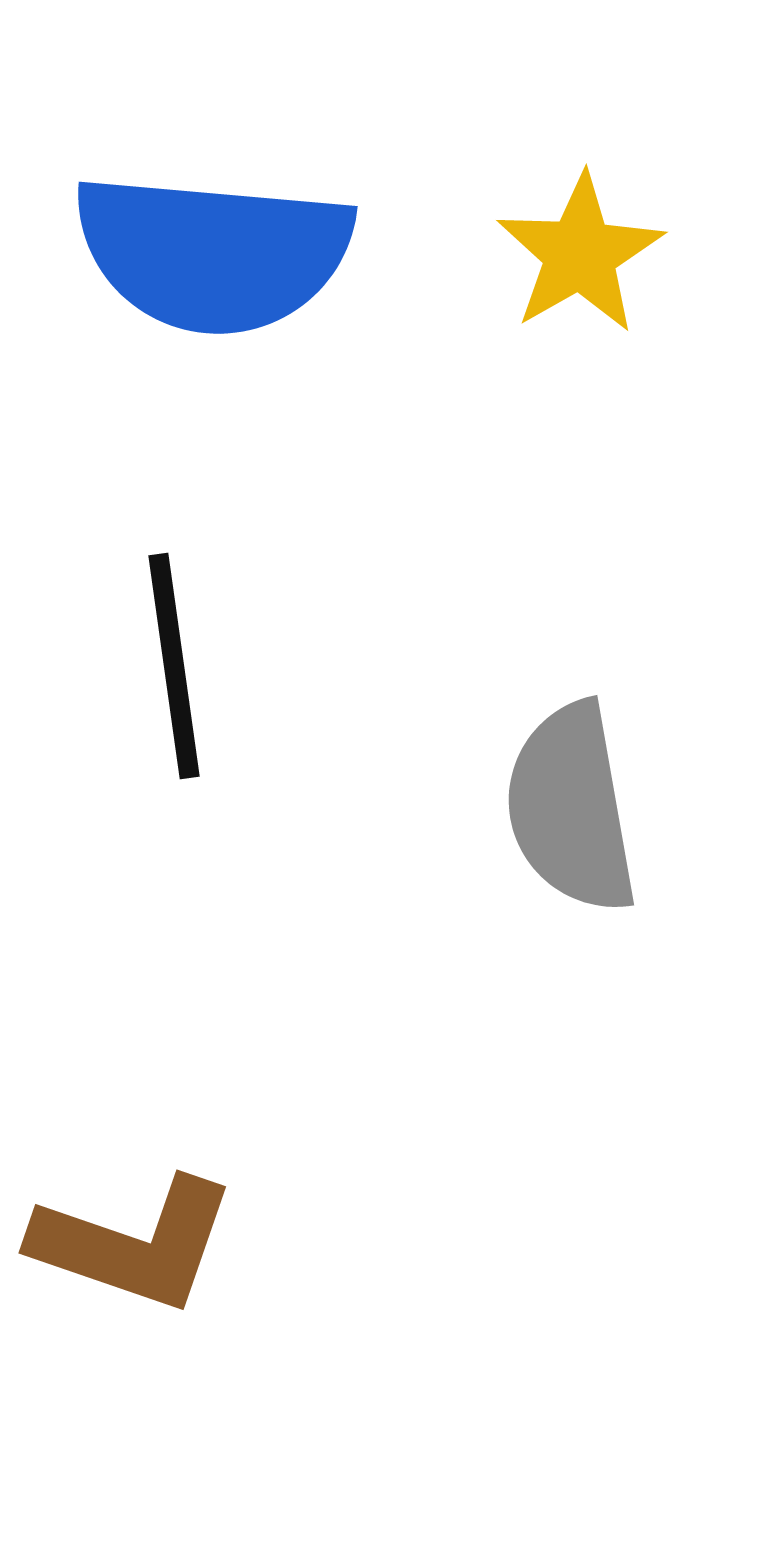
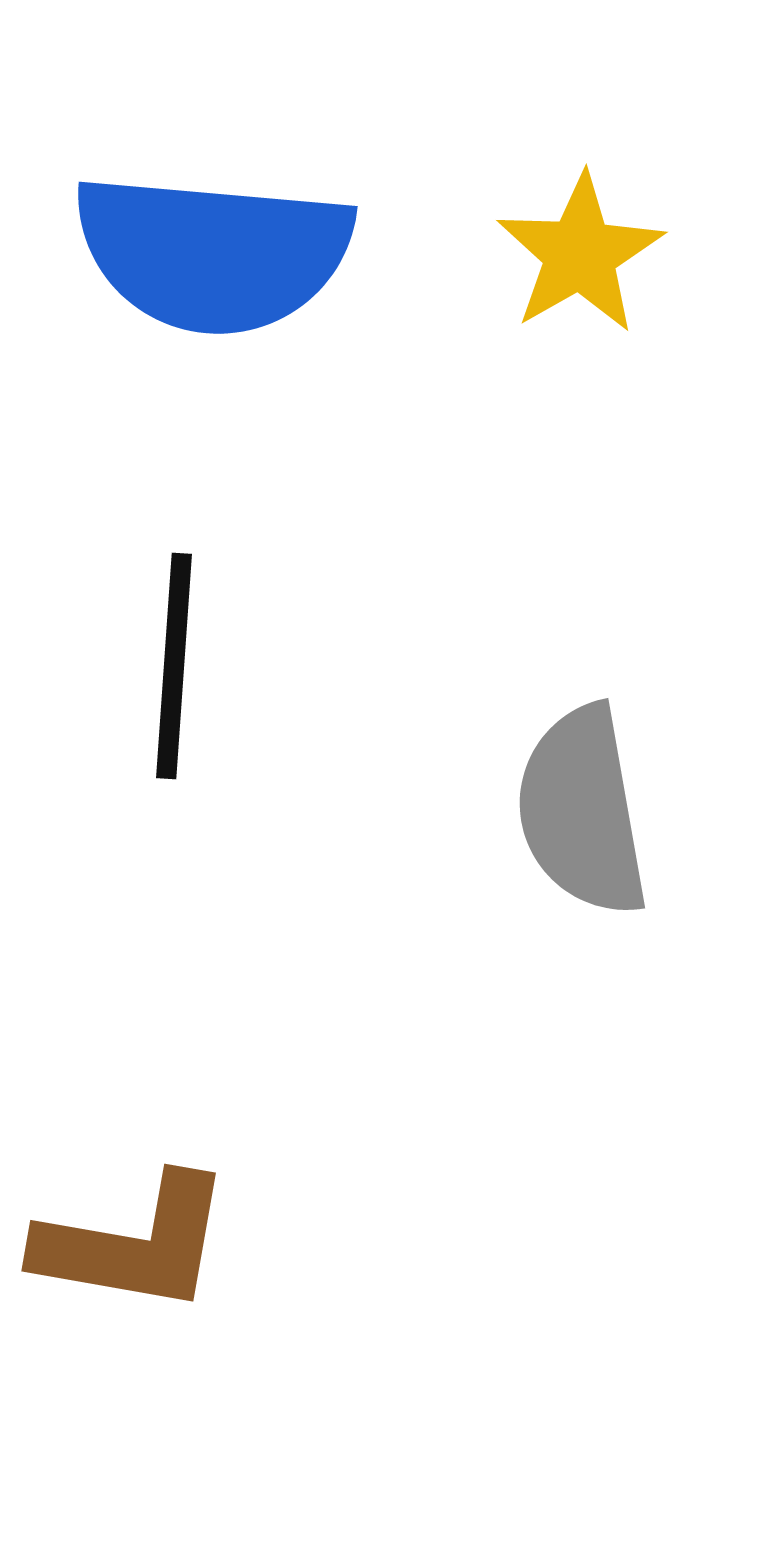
black line: rotated 12 degrees clockwise
gray semicircle: moved 11 px right, 3 px down
brown L-shape: rotated 9 degrees counterclockwise
